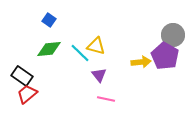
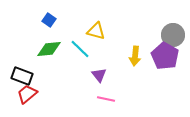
yellow triangle: moved 15 px up
cyan line: moved 4 px up
yellow arrow: moved 6 px left, 6 px up; rotated 102 degrees clockwise
black rectangle: rotated 15 degrees counterclockwise
